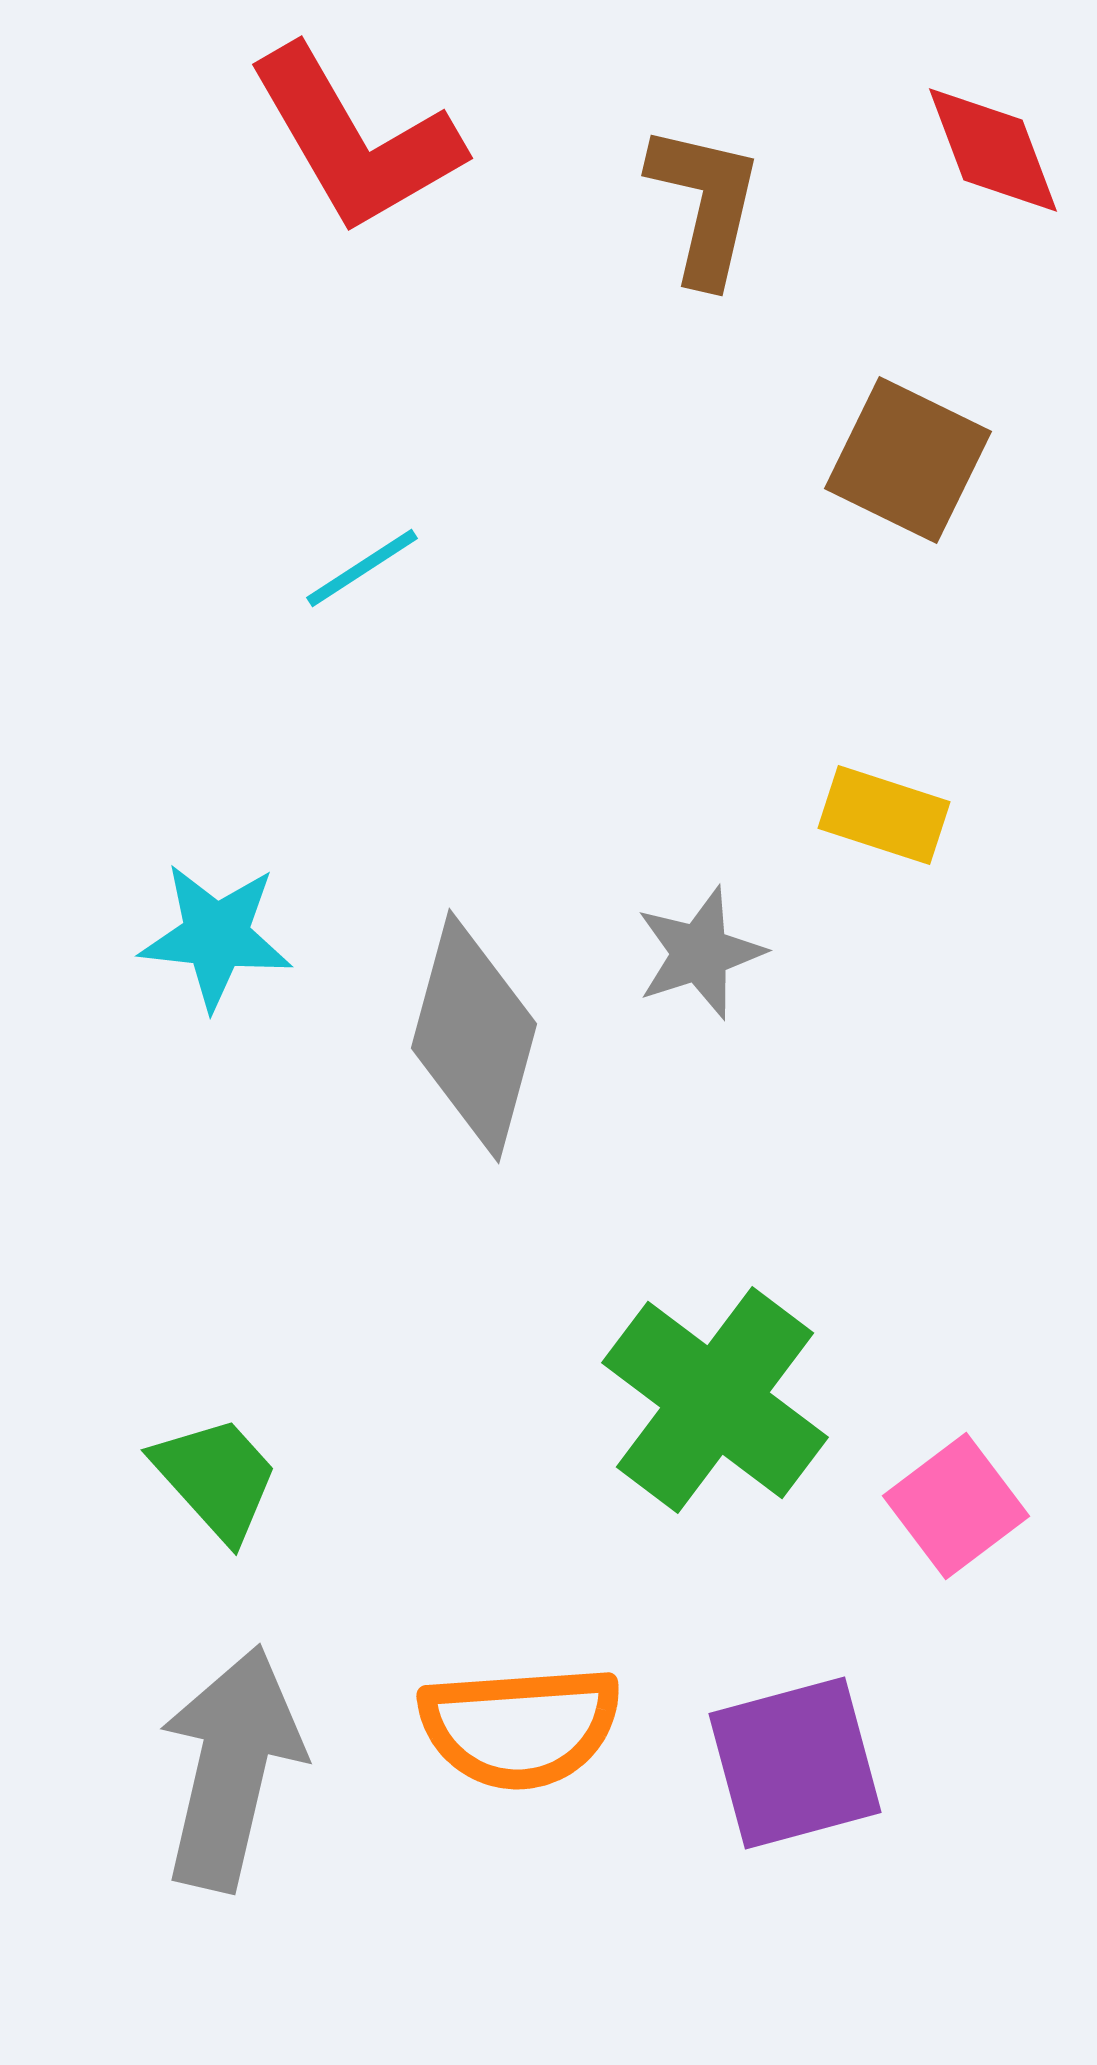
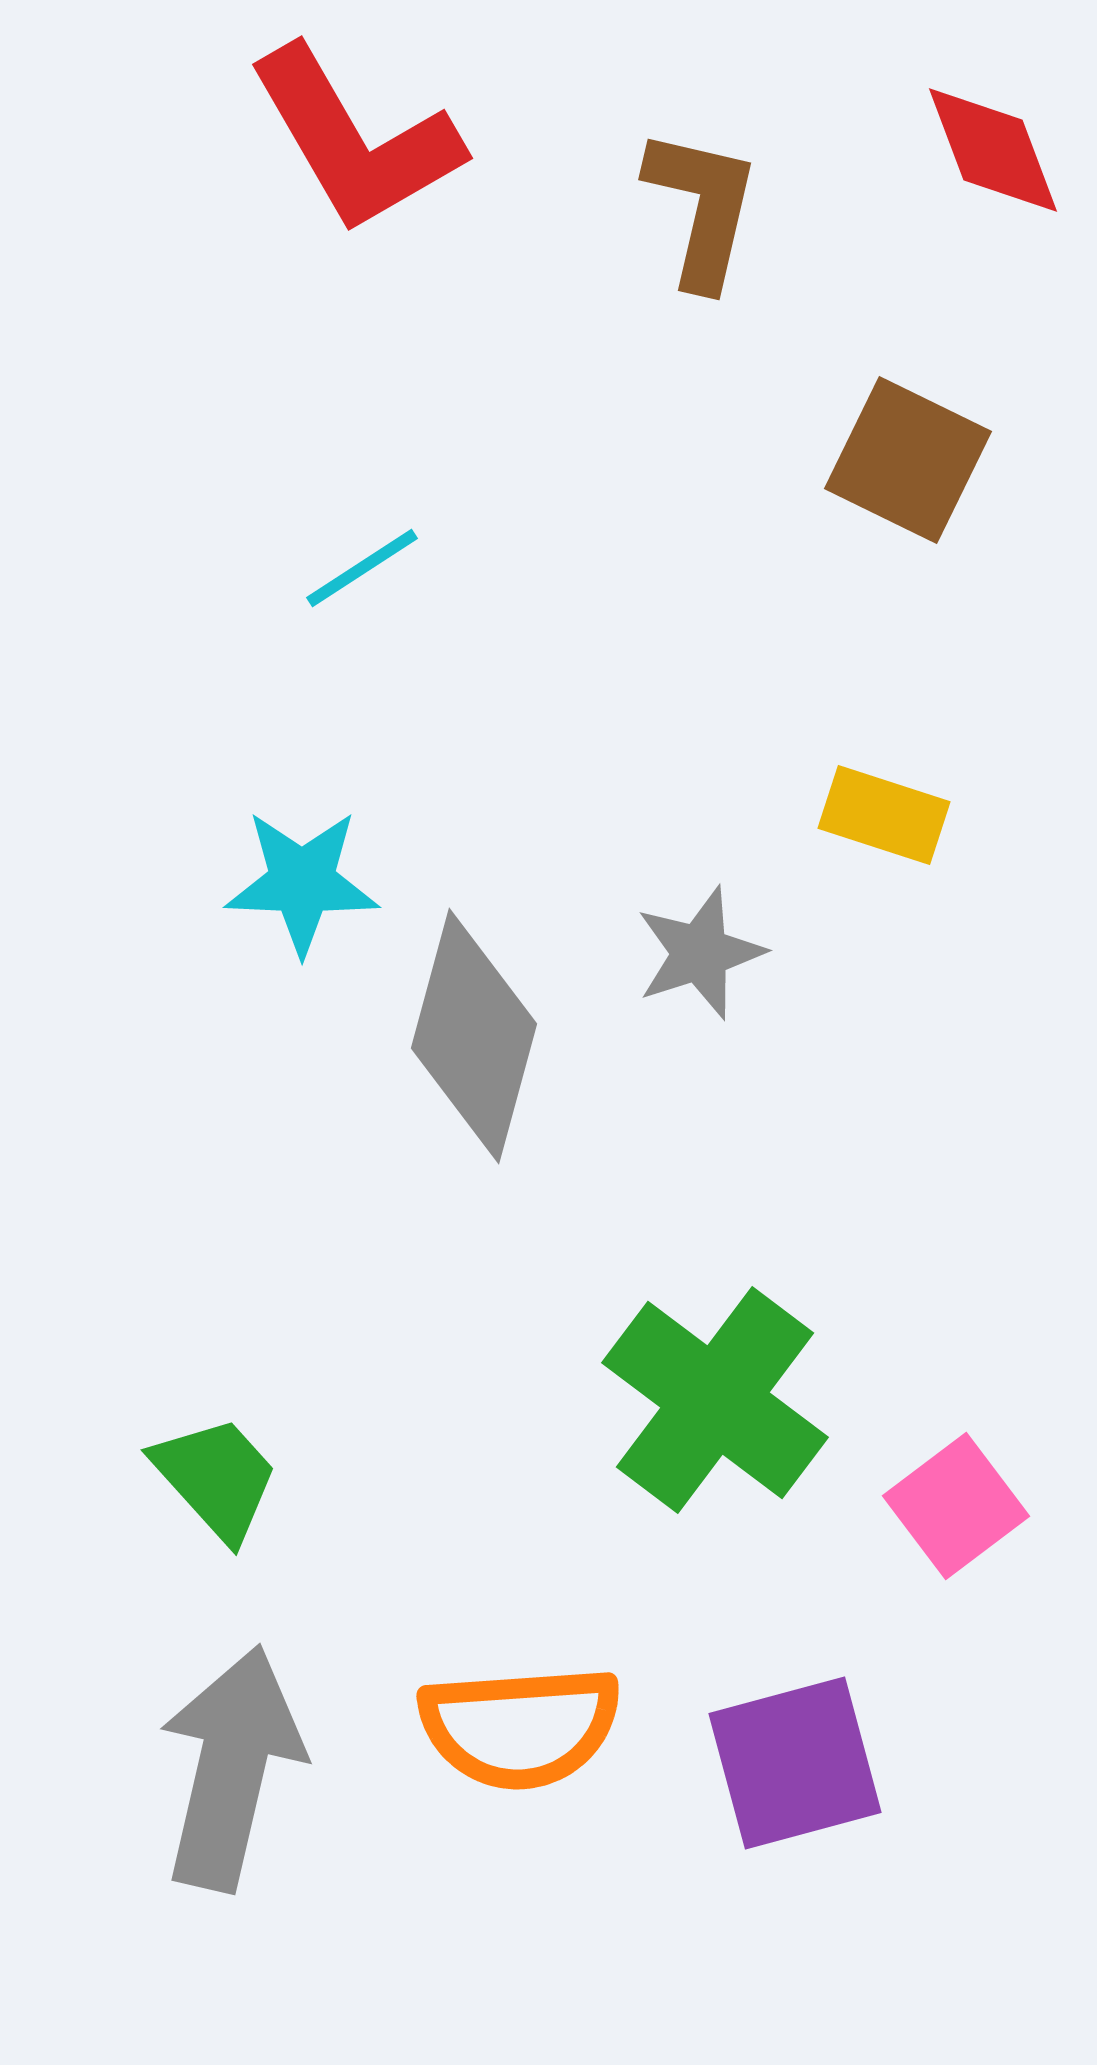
brown L-shape: moved 3 px left, 4 px down
cyan star: moved 86 px right, 54 px up; rotated 4 degrees counterclockwise
